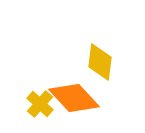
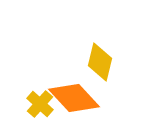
yellow diamond: rotated 6 degrees clockwise
